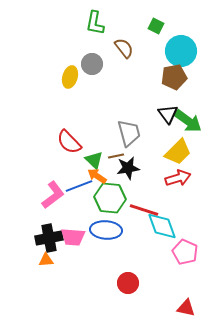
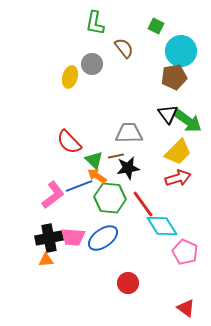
gray trapezoid: rotated 76 degrees counterclockwise
red line: moved 1 px left, 6 px up; rotated 36 degrees clockwise
cyan diamond: rotated 12 degrees counterclockwise
blue ellipse: moved 3 px left, 8 px down; rotated 40 degrees counterclockwise
red triangle: rotated 24 degrees clockwise
